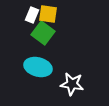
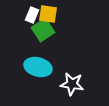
green square: moved 3 px up; rotated 20 degrees clockwise
